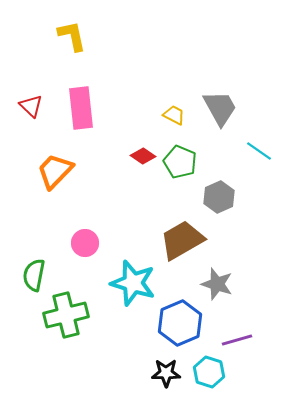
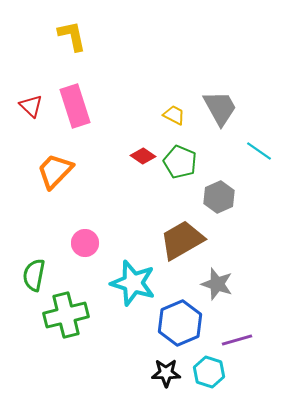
pink rectangle: moved 6 px left, 2 px up; rotated 12 degrees counterclockwise
